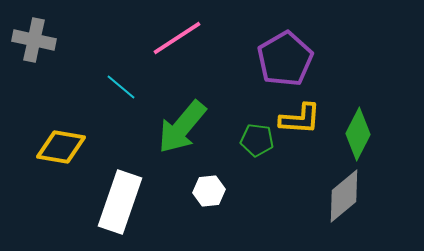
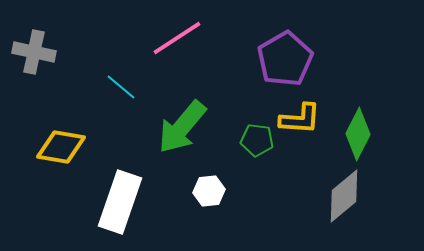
gray cross: moved 12 px down
